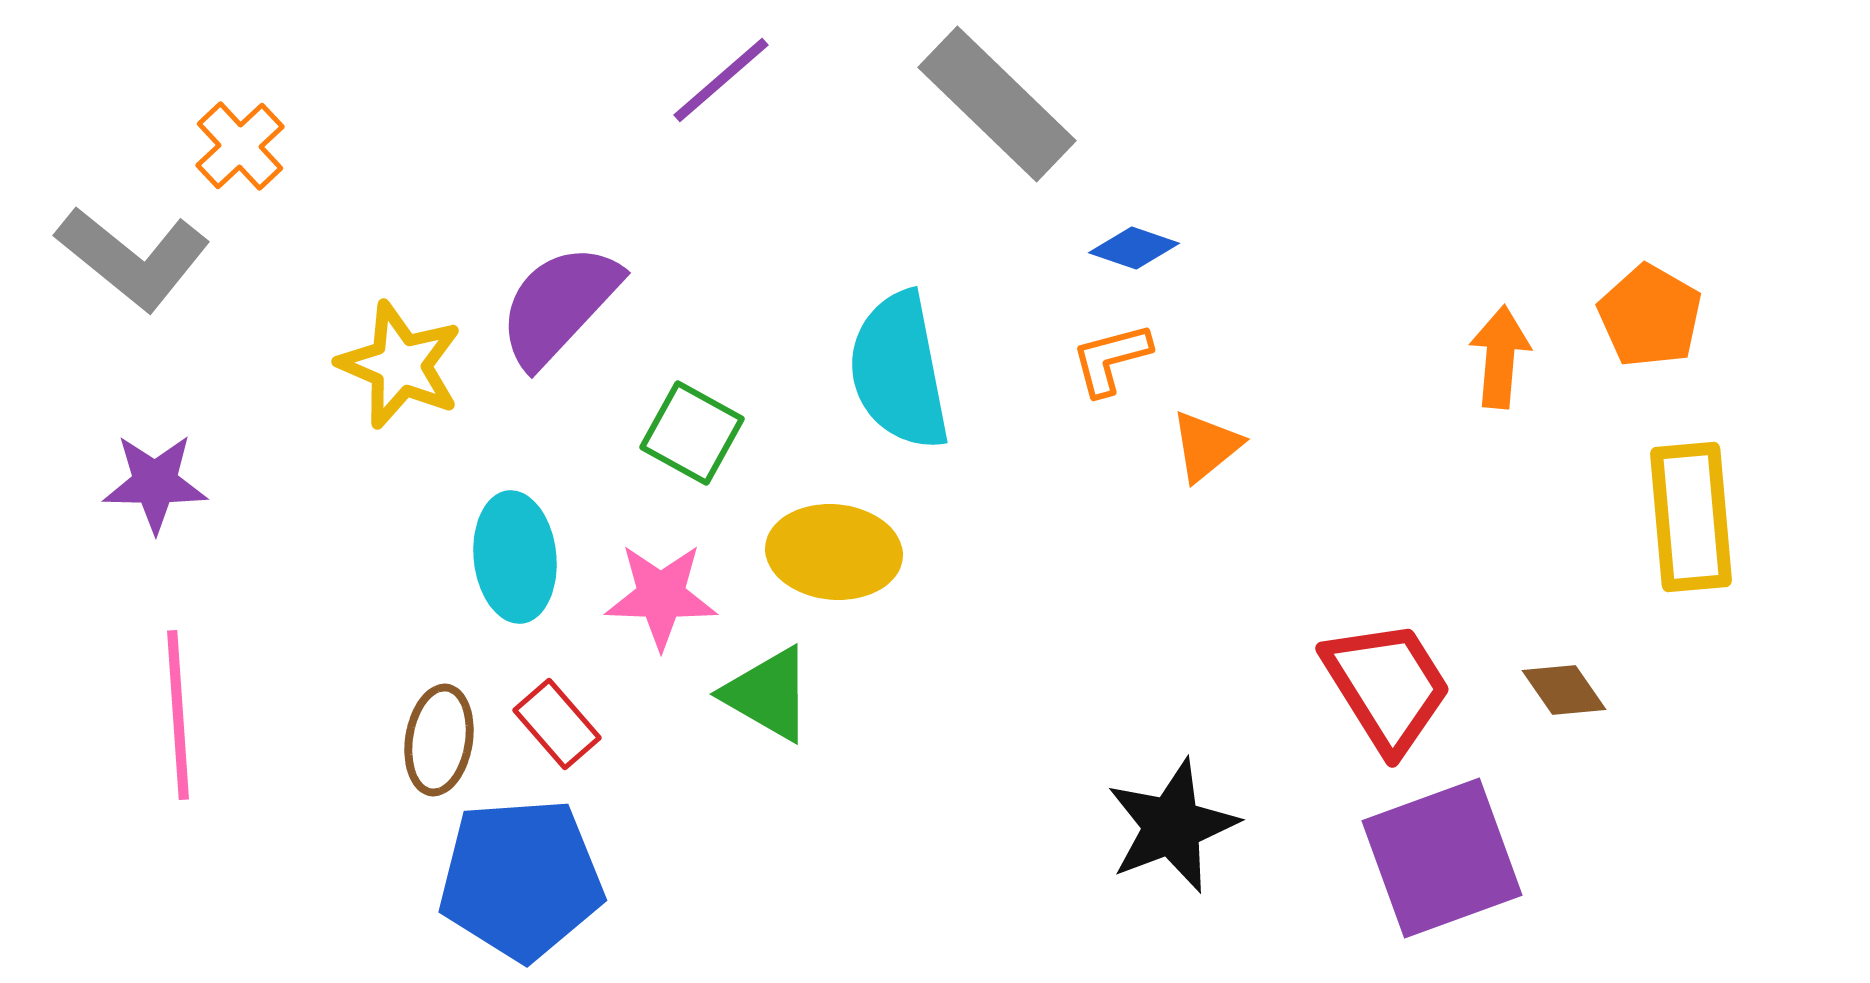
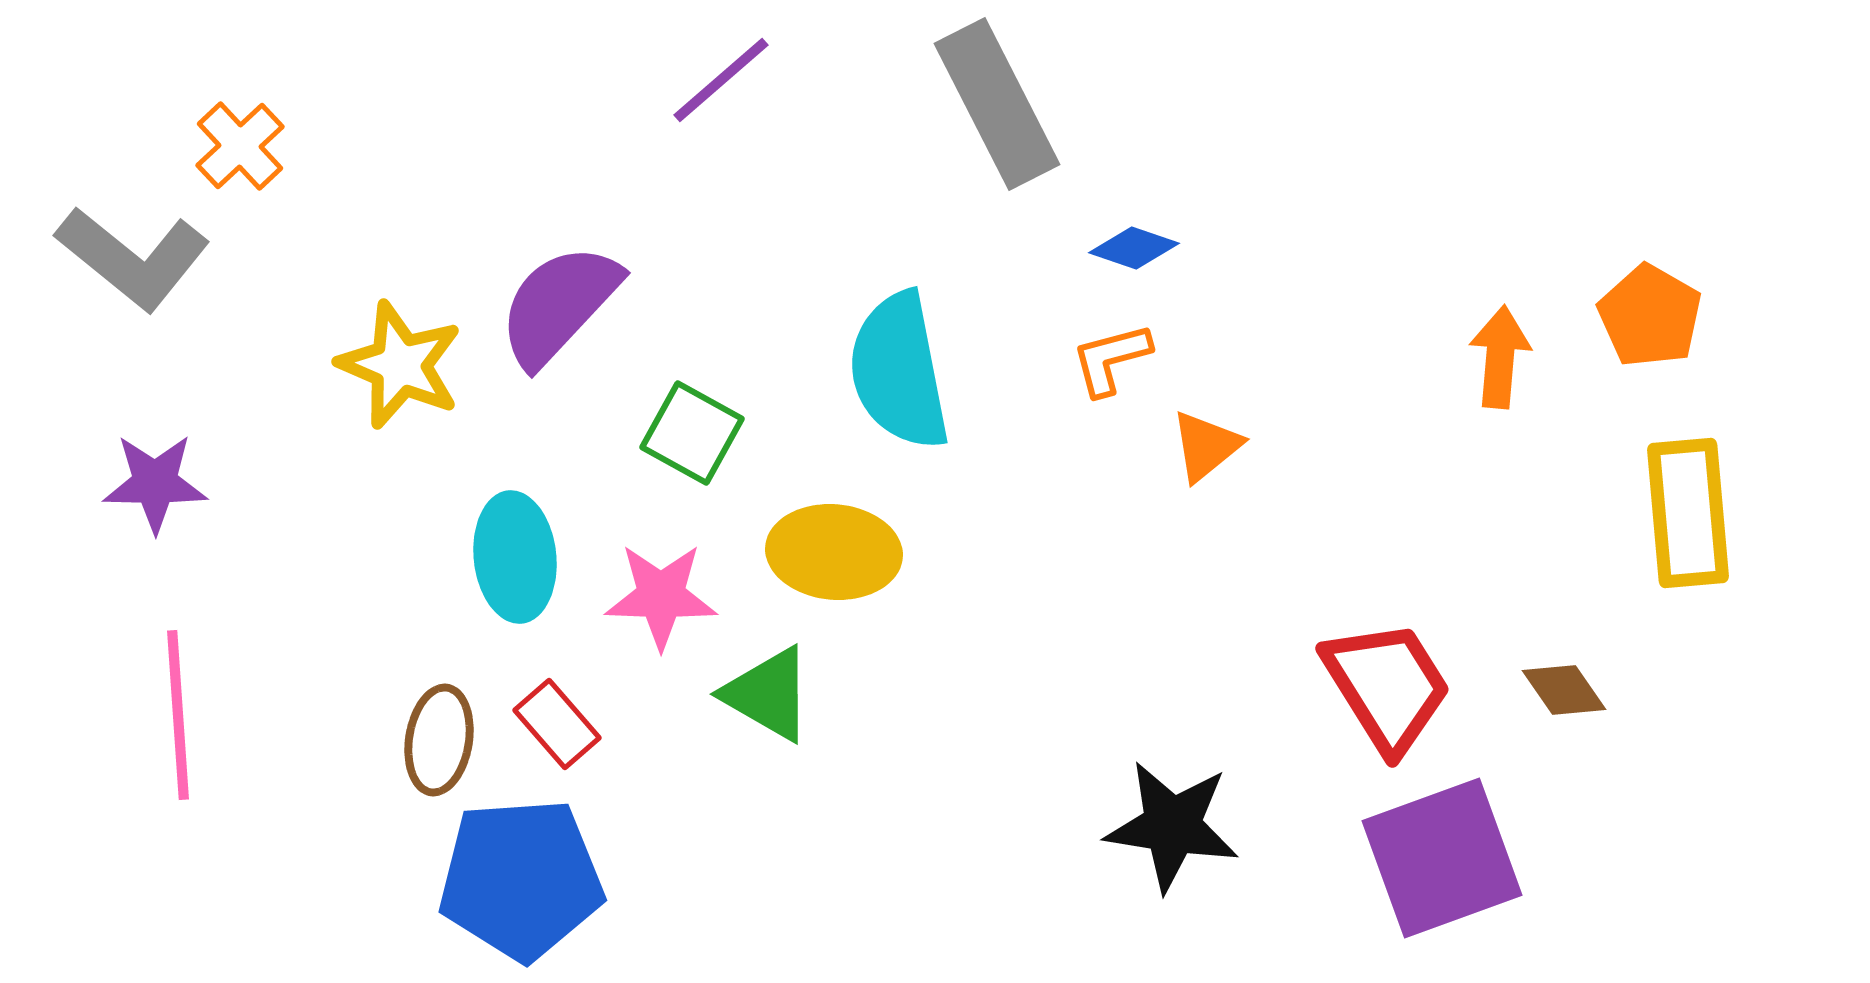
gray rectangle: rotated 19 degrees clockwise
yellow rectangle: moved 3 px left, 4 px up
black star: rotated 30 degrees clockwise
